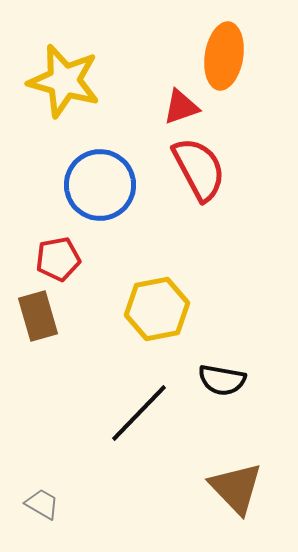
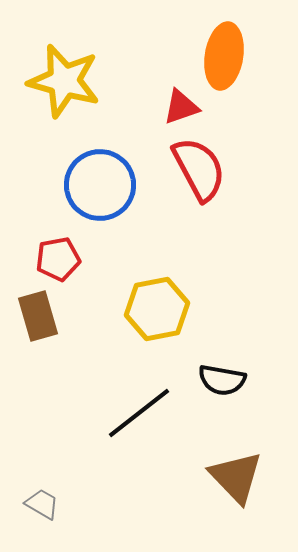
black line: rotated 8 degrees clockwise
brown triangle: moved 11 px up
